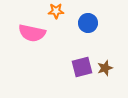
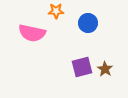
brown star: moved 1 px down; rotated 21 degrees counterclockwise
